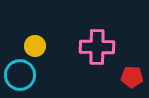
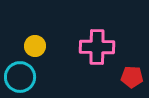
cyan circle: moved 2 px down
